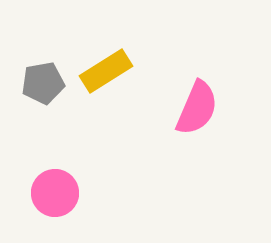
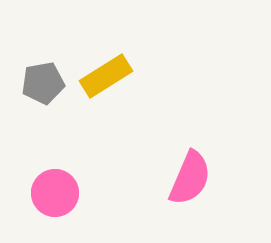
yellow rectangle: moved 5 px down
pink semicircle: moved 7 px left, 70 px down
